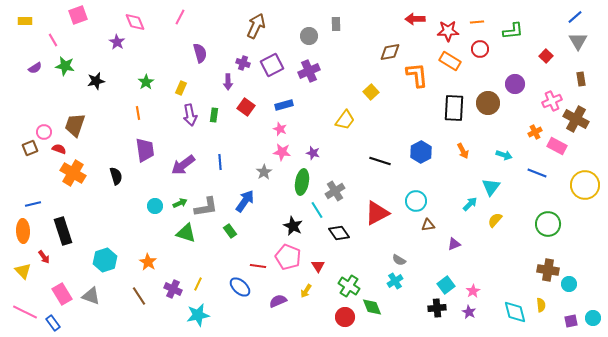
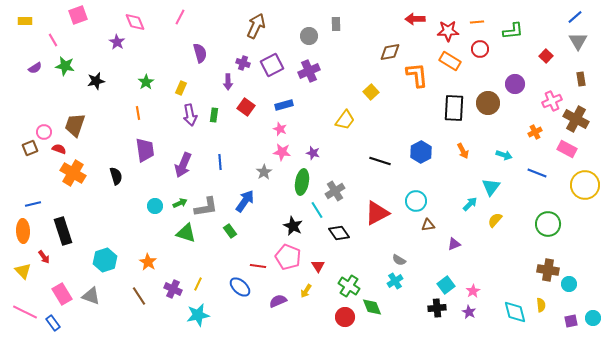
pink rectangle at (557, 146): moved 10 px right, 3 px down
purple arrow at (183, 165): rotated 30 degrees counterclockwise
